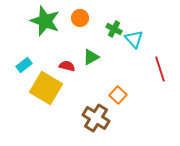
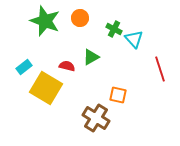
cyan rectangle: moved 2 px down
orange square: rotated 30 degrees counterclockwise
